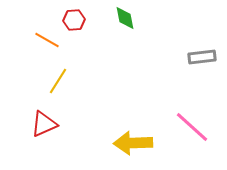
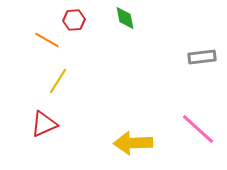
pink line: moved 6 px right, 2 px down
